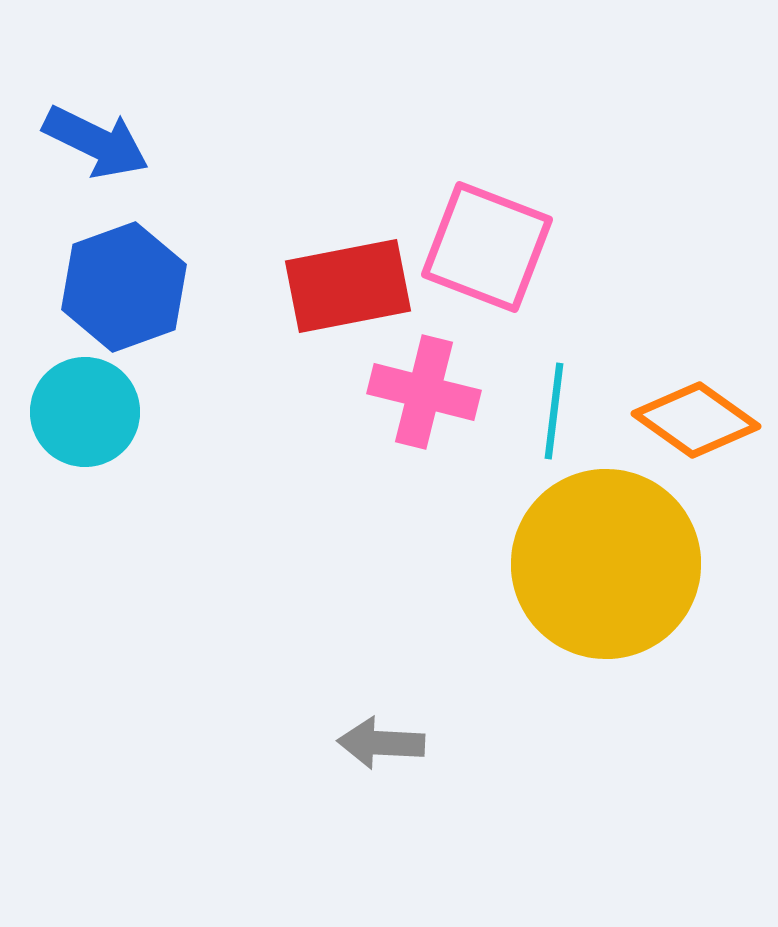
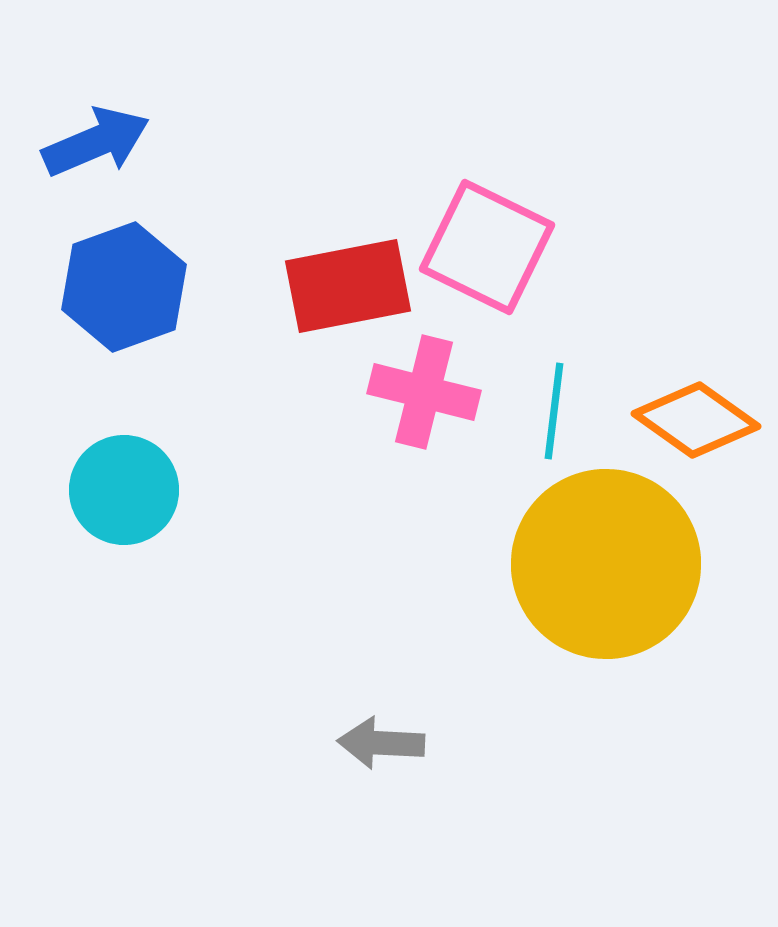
blue arrow: rotated 49 degrees counterclockwise
pink square: rotated 5 degrees clockwise
cyan circle: moved 39 px right, 78 px down
